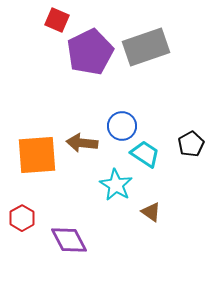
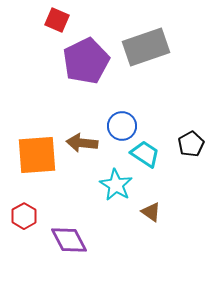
purple pentagon: moved 4 px left, 9 px down
red hexagon: moved 2 px right, 2 px up
